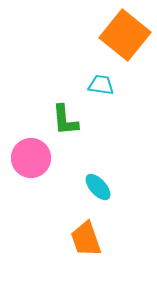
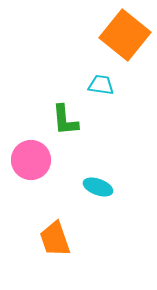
pink circle: moved 2 px down
cyan ellipse: rotated 28 degrees counterclockwise
orange trapezoid: moved 31 px left
